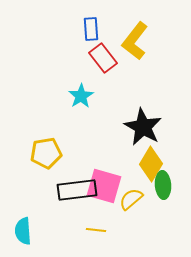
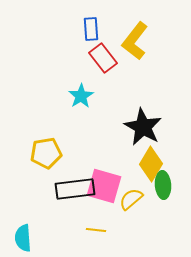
black rectangle: moved 2 px left, 1 px up
cyan semicircle: moved 7 px down
